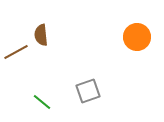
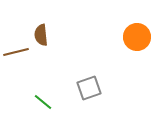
brown line: rotated 15 degrees clockwise
gray square: moved 1 px right, 3 px up
green line: moved 1 px right
